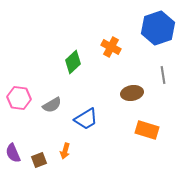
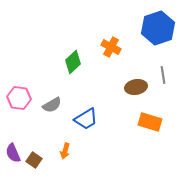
brown ellipse: moved 4 px right, 6 px up
orange rectangle: moved 3 px right, 8 px up
brown square: moved 5 px left; rotated 35 degrees counterclockwise
